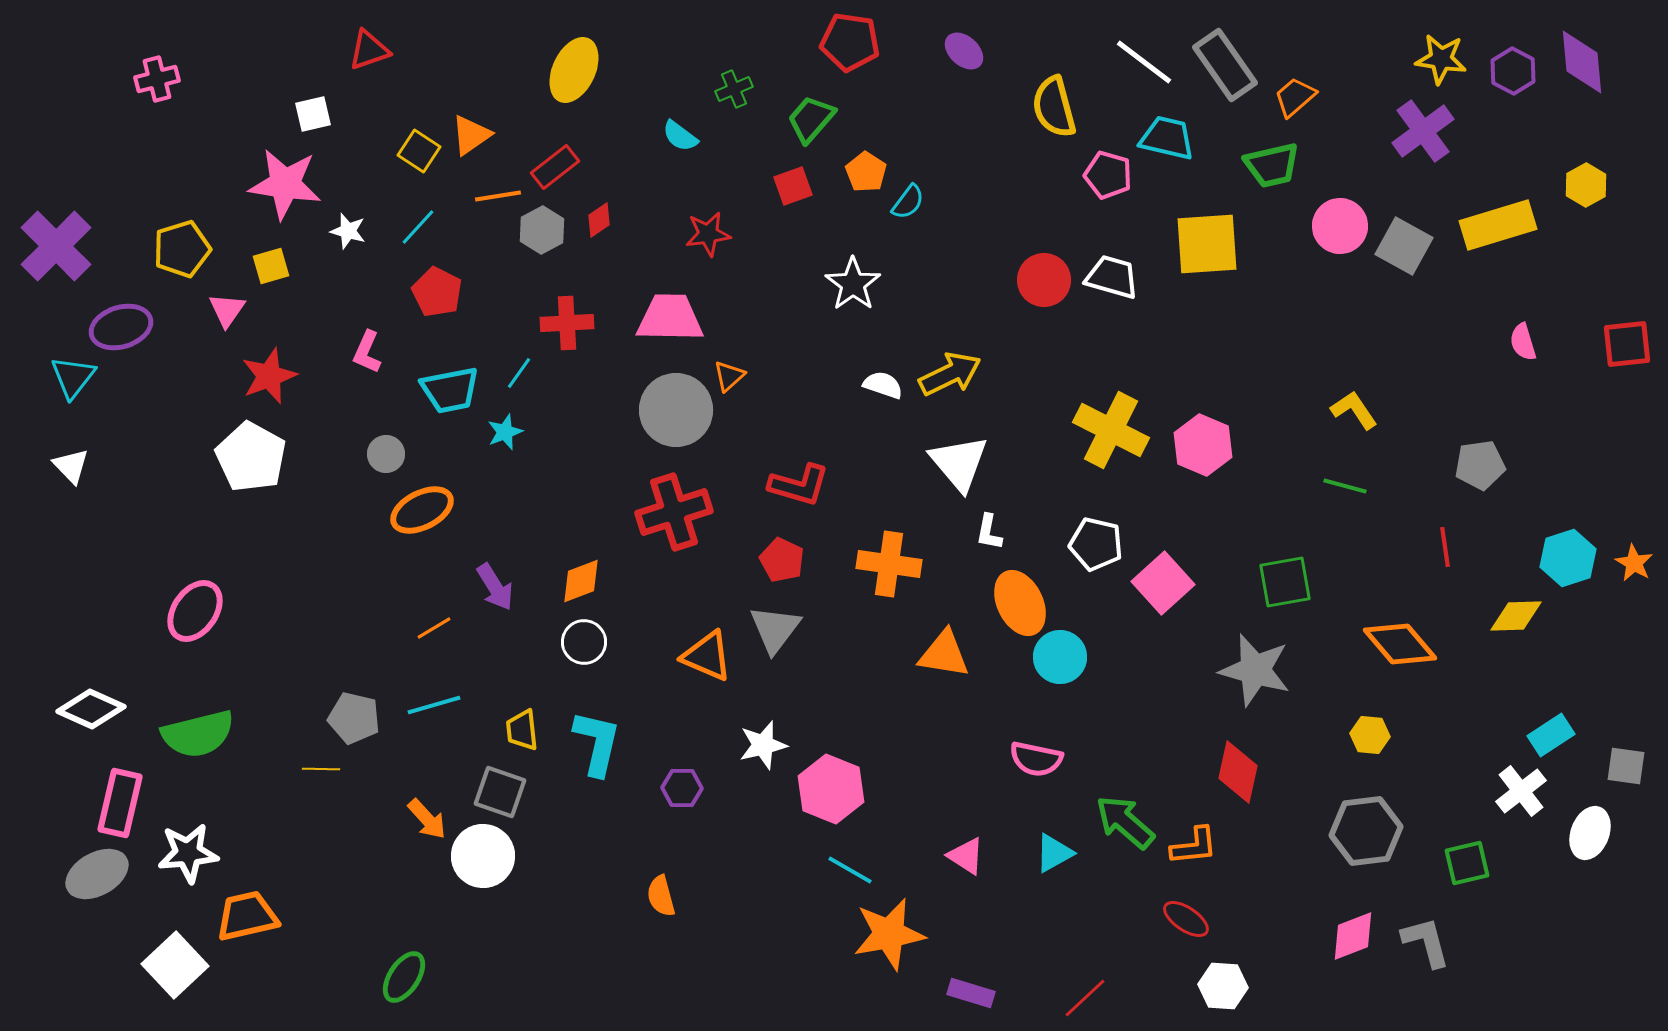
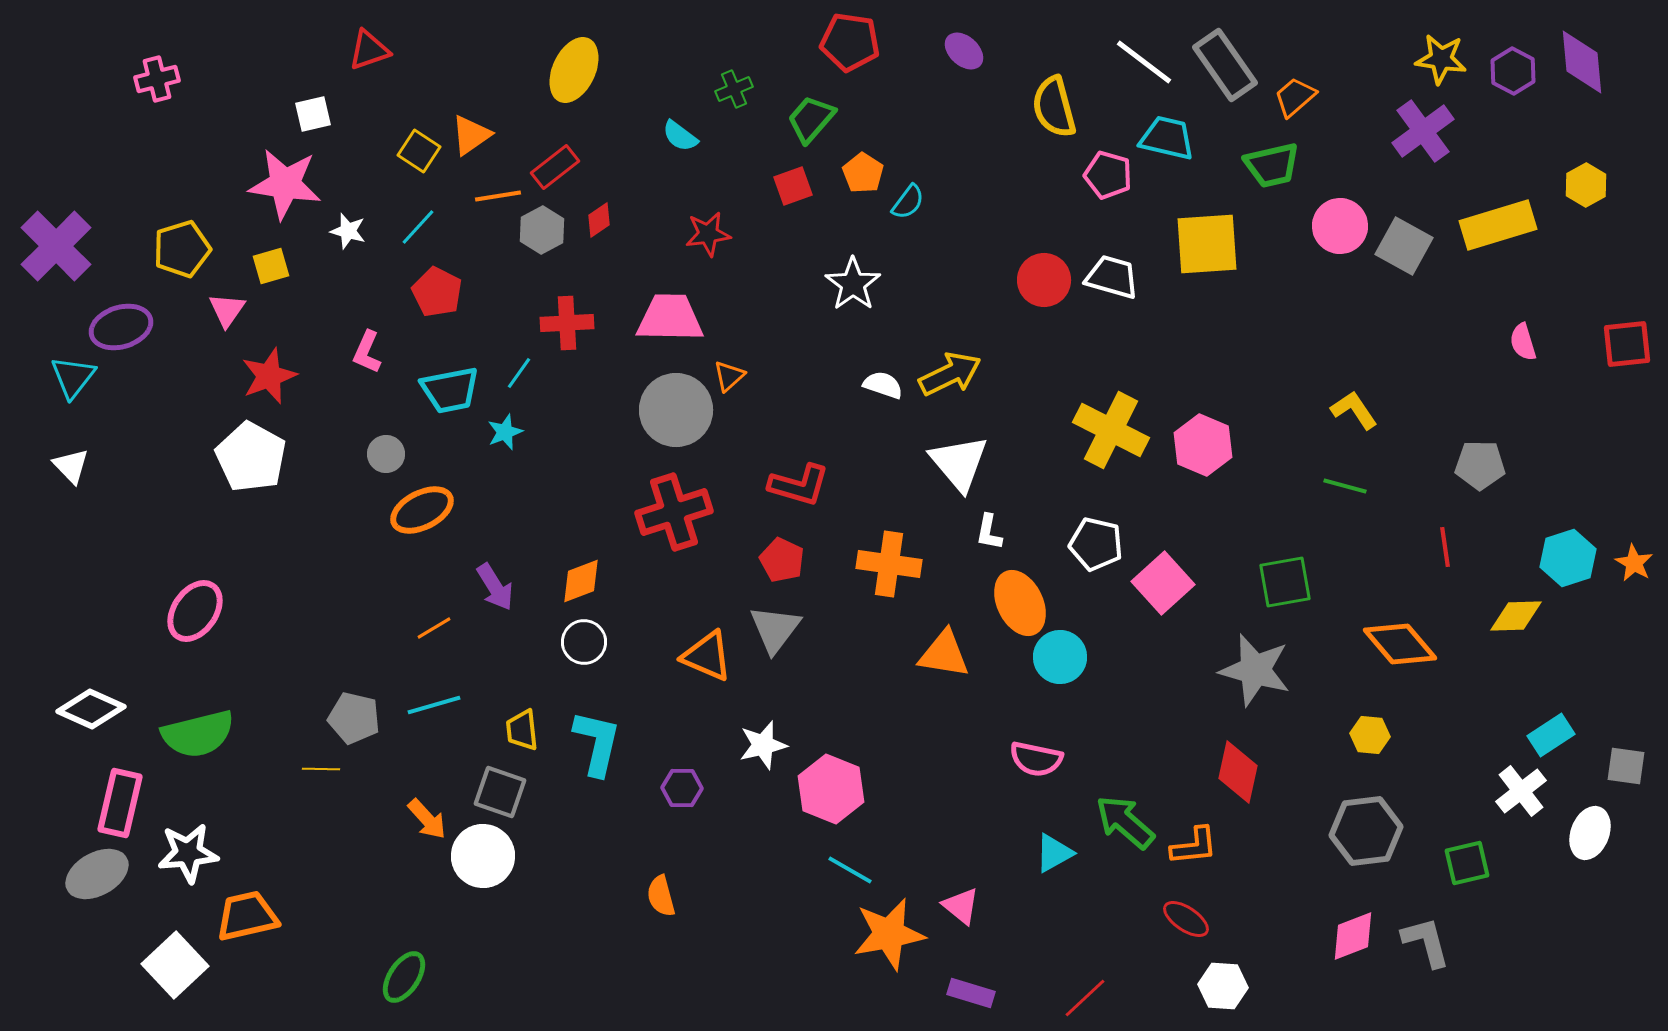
orange pentagon at (866, 172): moved 3 px left, 1 px down
gray pentagon at (1480, 465): rotated 9 degrees clockwise
pink triangle at (966, 856): moved 5 px left, 50 px down; rotated 6 degrees clockwise
